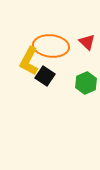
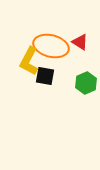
red triangle: moved 7 px left; rotated 12 degrees counterclockwise
orange ellipse: rotated 8 degrees clockwise
black square: rotated 24 degrees counterclockwise
